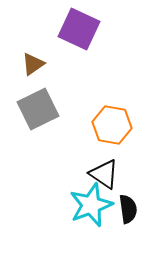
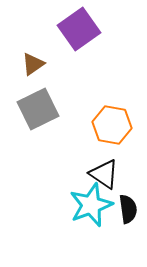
purple square: rotated 30 degrees clockwise
